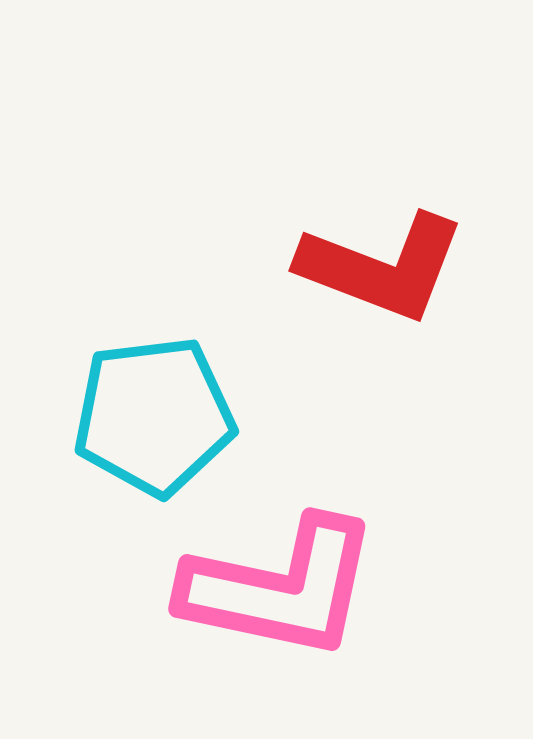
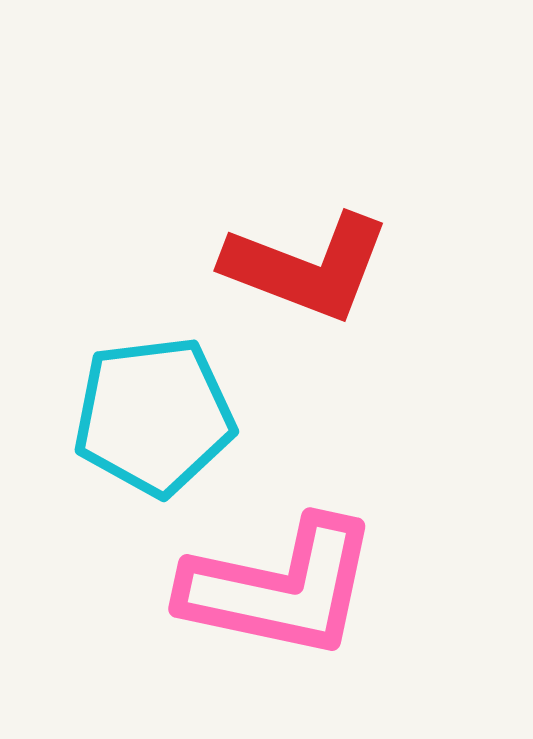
red L-shape: moved 75 px left
